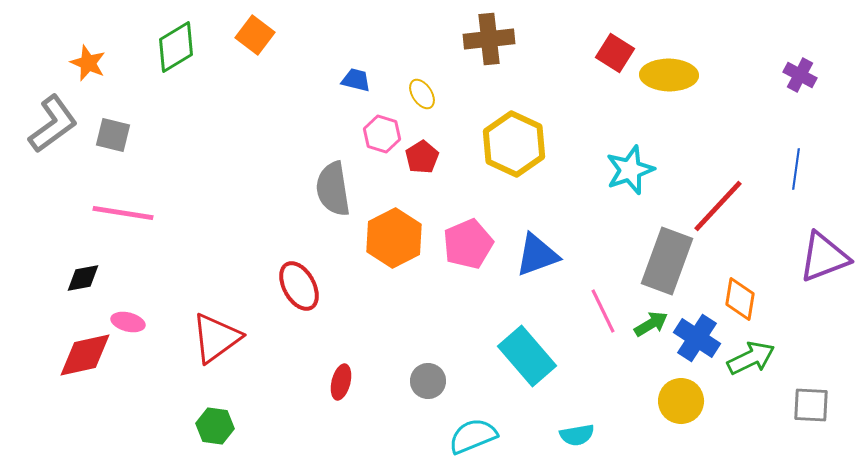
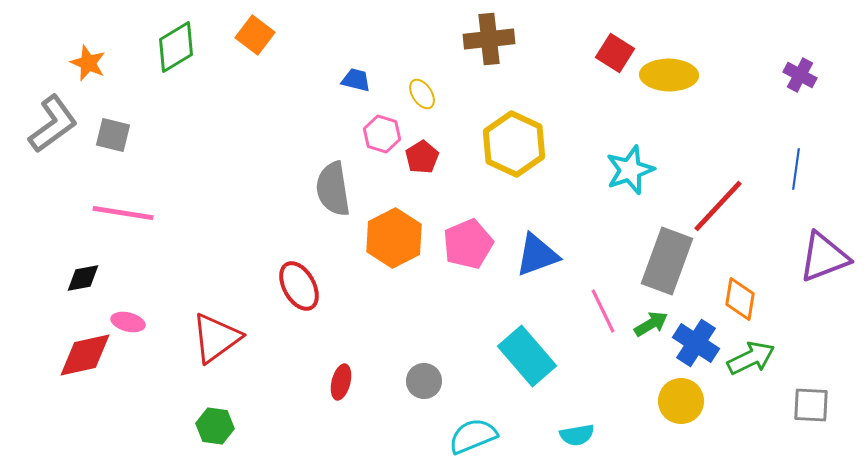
blue cross at (697, 338): moved 1 px left, 5 px down
gray circle at (428, 381): moved 4 px left
